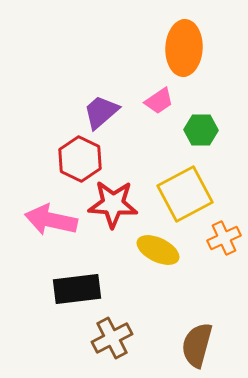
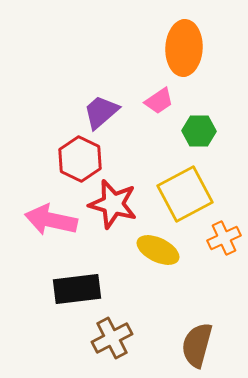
green hexagon: moved 2 px left, 1 px down
red star: rotated 12 degrees clockwise
